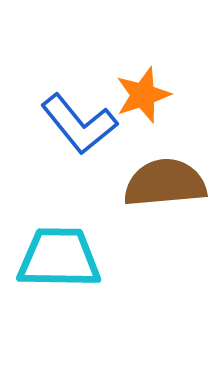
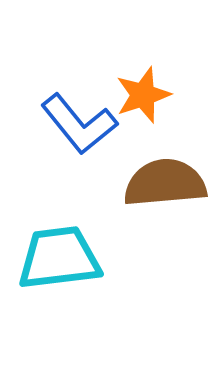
cyan trapezoid: rotated 8 degrees counterclockwise
